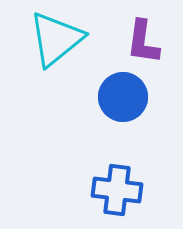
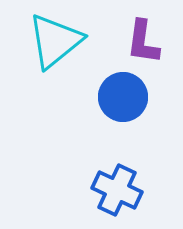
cyan triangle: moved 1 px left, 2 px down
blue cross: rotated 18 degrees clockwise
